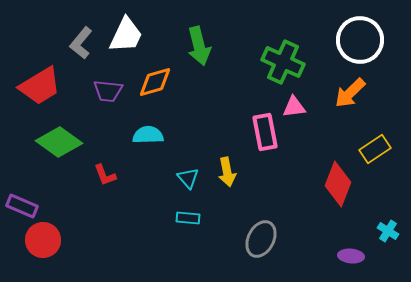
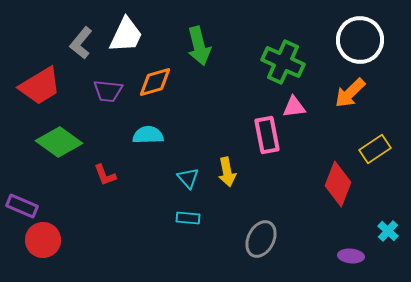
pink rectangle: moved 2 px right, 3 px down
cyan cross: rotated 10 degrees clockwise
